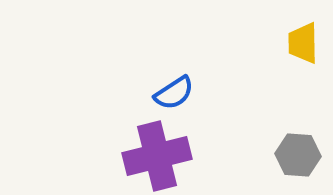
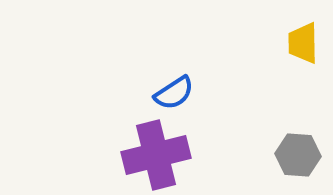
purple cross: moved 1 px left, 1 px up
